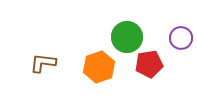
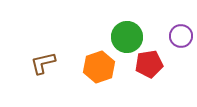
purple circle: moved 2 px up
brown L-shape: rotated 20 degrees counterclockwise
